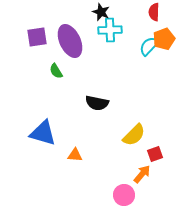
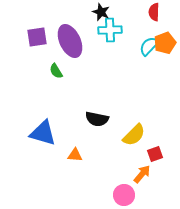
orange pentagon: moved 1 px right, 4 px down
black semicircle: moved 16 px down
